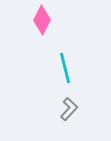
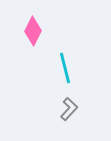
pink diamond: moved 9 px left, 11 px down
